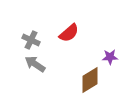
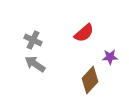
red semicircle: moved 15 px right
gray cross: moved 2 px right
brown diamond: rotated 16 degrees counterclockwise
